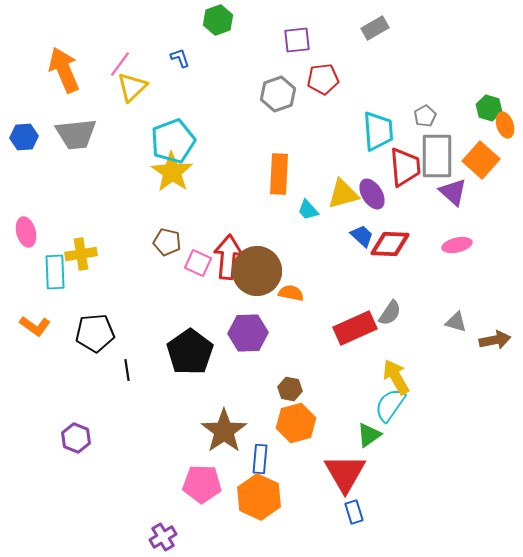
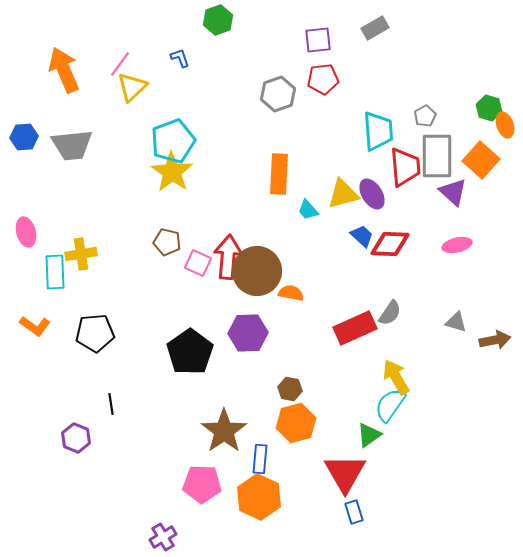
purple square at (297, 40): moved 21 px right
gray trapezoid at (76, 134): moved 4 px left, 11 px down
black line at (127, 370): moved 16 px left, 34 px down
